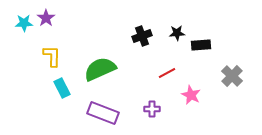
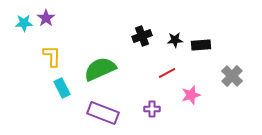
black star: moved 2 px left, 7 px down
pink star: rotated 30 degrees clockwise
